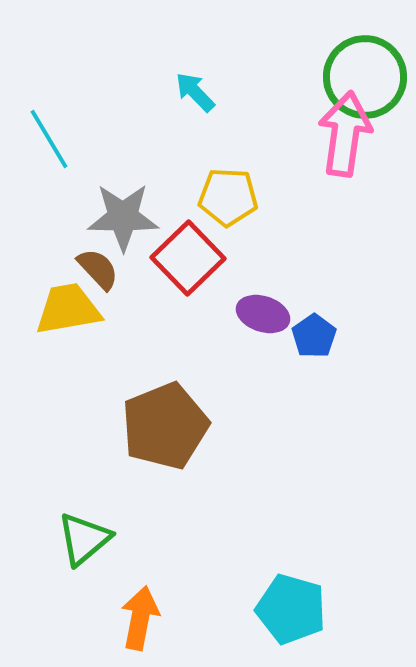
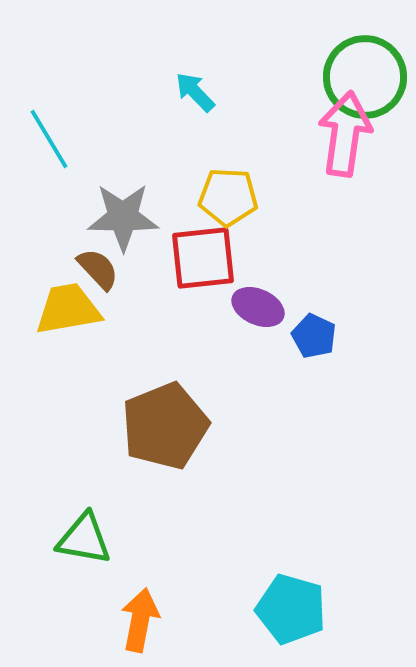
red square: moved 15 px right; rotated 38 degrees clockwise
purple ellipse: moved 5 px left, 7 px up; rotated 6 degrees clockwise
blue pentagon: rotated 12 degrees counterclockwise
green triangle: rotated 50 degrees clockwise
orange arrow: moved 2 px down
